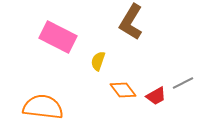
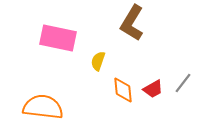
brown L-shape: moved 1 px right, 1 px down
pink rectangle: moved 1 px down; rotated 15 degrees counterclockwise
gray line: rotated 25 degrees counterclockwise
orange diamond: rotated 32 degrees clockwise
red trapezoid: moved 3 px left, 7 px up
